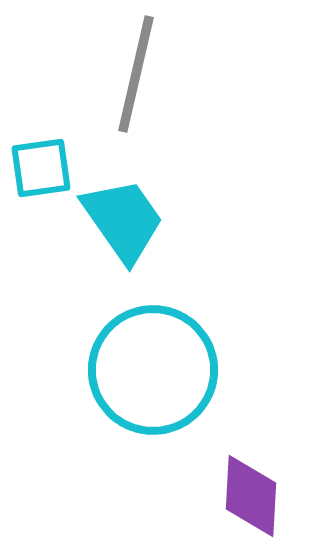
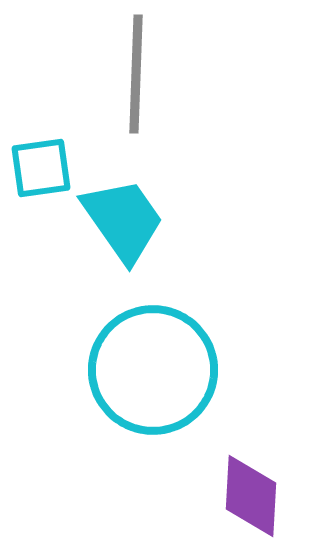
gray line: rotated 11 degrees counterclockwise
